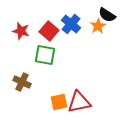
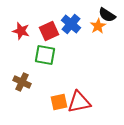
red square: rotated 24 degrees clockwise
